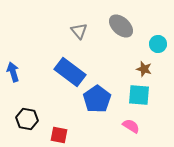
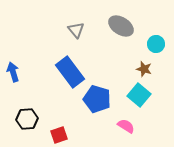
gray ellipse: rotated 10 degrees counterclockwise
gray triangle: moved 3 px left, 1 px up
cyan circle: moved 2 px left
blue rectangle: rotated 16 degrees clockwise
cyan square: rotated 35 degrees clockwise
blue pentagon: rotated 20 degrees counterclockwise
black hexagon: rotated 15 degrees counterclockwise
pink semicircle: moved 5 px left
red square: rotated 30 degrees counterclockwise
